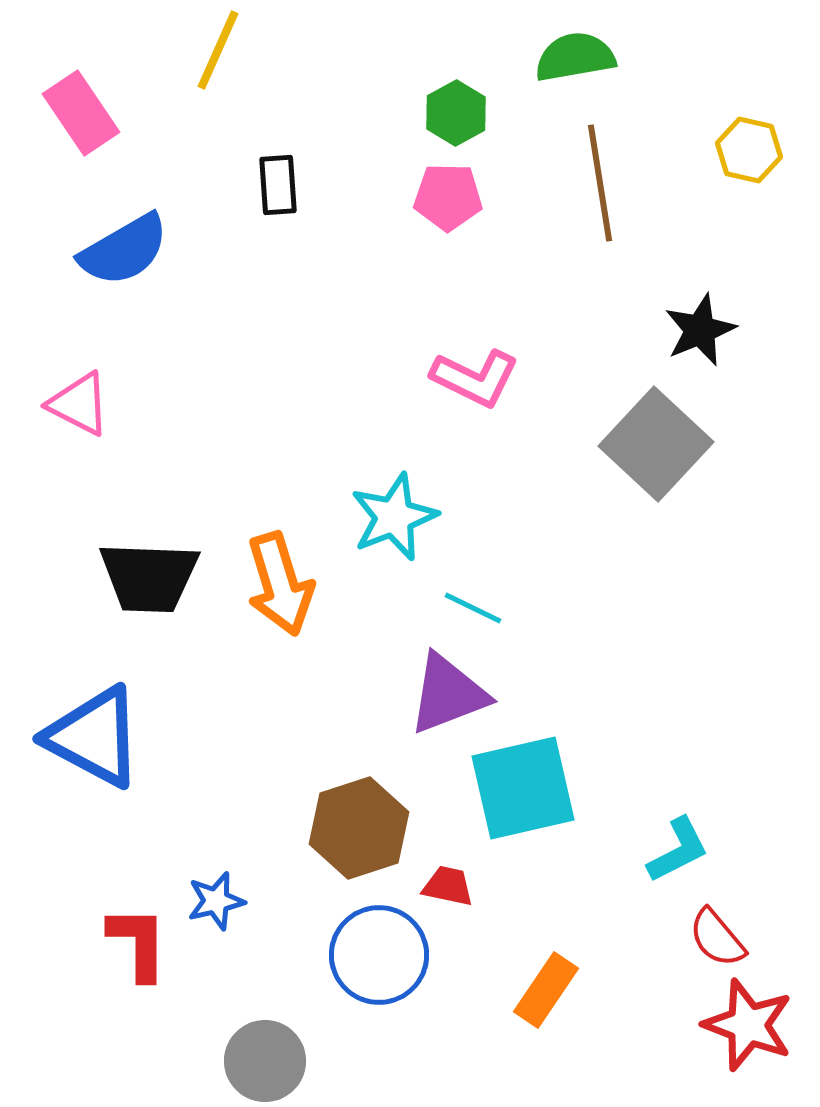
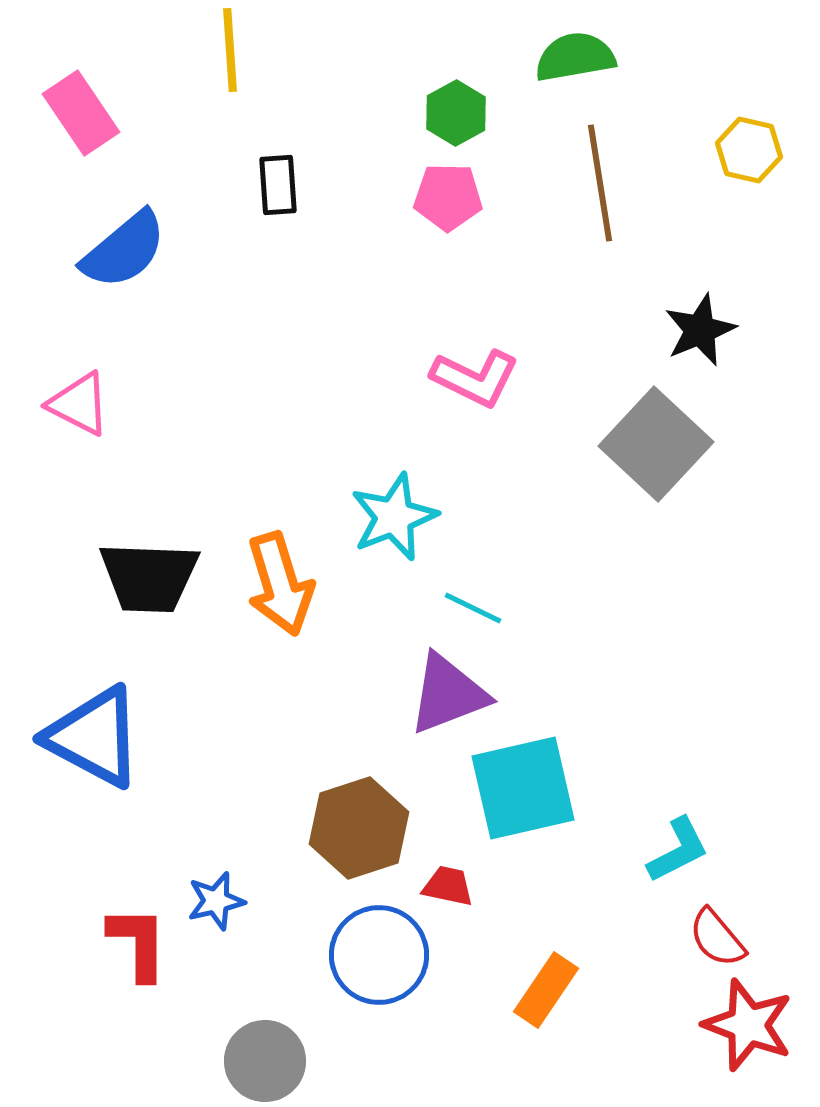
yellow line: moved 12 px right; rotated 28 degrees counterclockwise
blue semicircle: rotated 10 degrees counterclockwise
